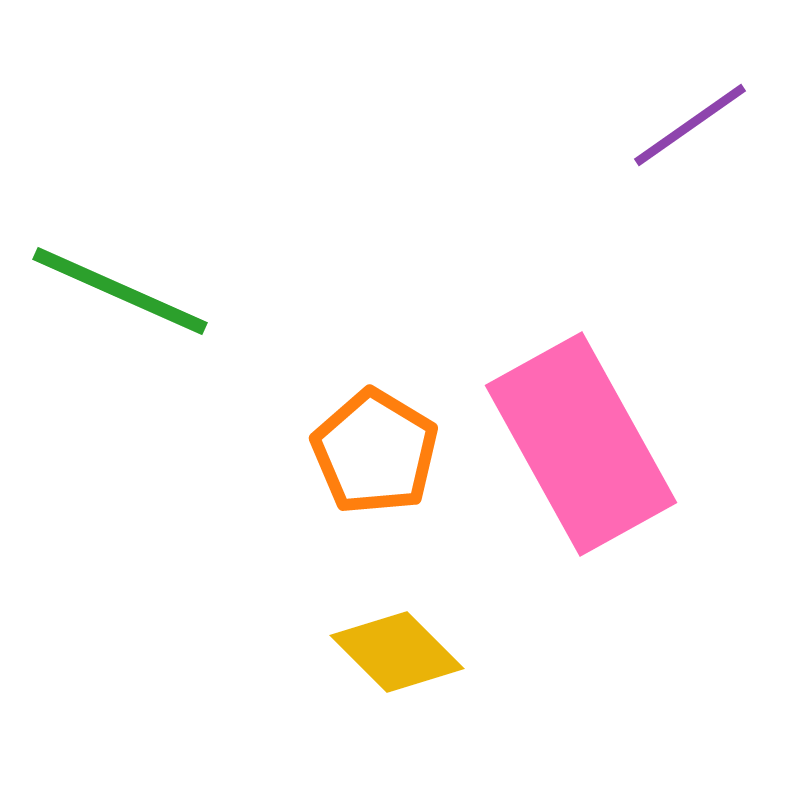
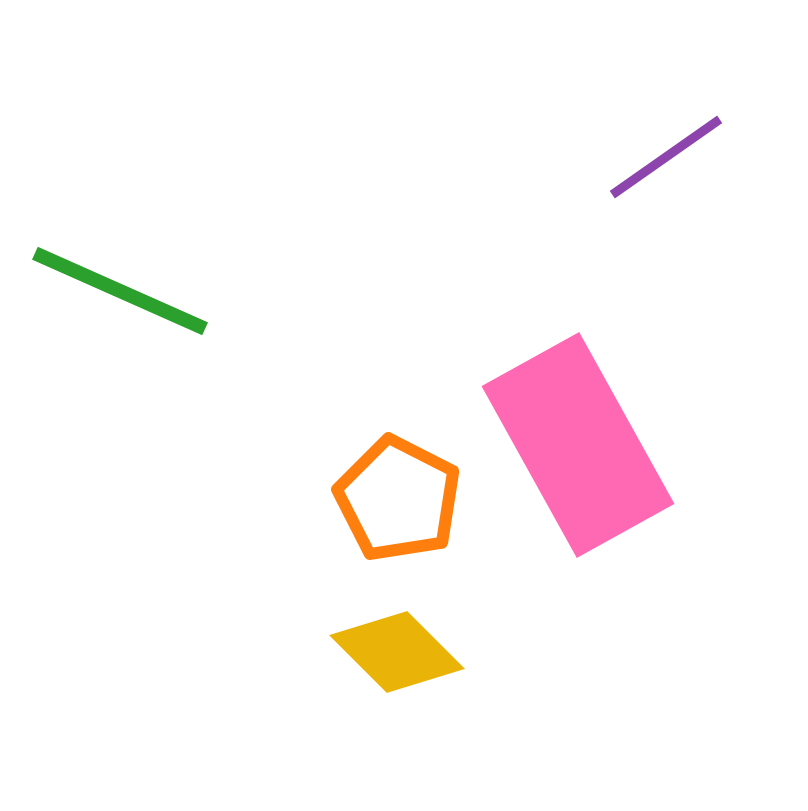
purple line: moved 24 px left, 32 px down
pink rectangle: moved 3 px left, 1 px down
orange pentagon: moved 23 px right, 47 px down; rotated 4 degrees counterclockwise
